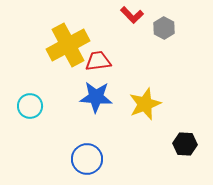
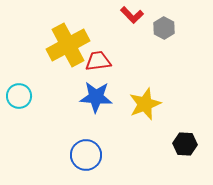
cyan circle: moved 11 px left, 10 px up
blue circle: moved 1 px left, 4 px up
